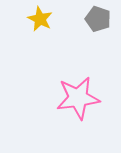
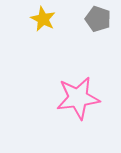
yellow star: moved 3 px right
